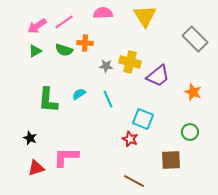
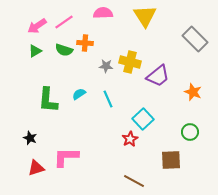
cyan square: rotated 25 degrees clockwise
red star: rotated 21 degrees clockwise
